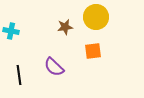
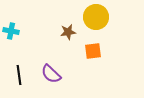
brown star: moved 3 px right, 5 px down
purple semicircle: moved 3 px left, 7 px down
